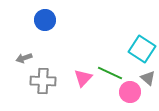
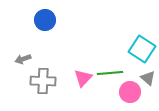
gray arrow: moved 1 px left, 1 px down
green line: rotated 30 degrees counterclockwise
